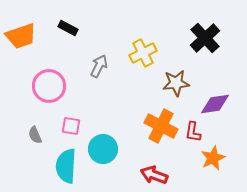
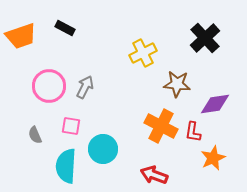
black rectangle: moved 3 px left
gray arrow: moved 14 px left, 21 px down
brown star: moved 1 px right, 1 px down; rotated 12 degrees clockwise
